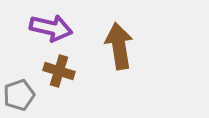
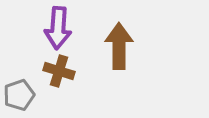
purple arrow: moved 7 px right; rotated 81 degrees clockwise
brown arrow: rotated 9 degrees clockwise
